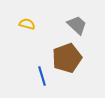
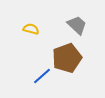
yellow semicircle: moved 4 px right, 5 px down
blue line: rotated 66 degrees clockwise
